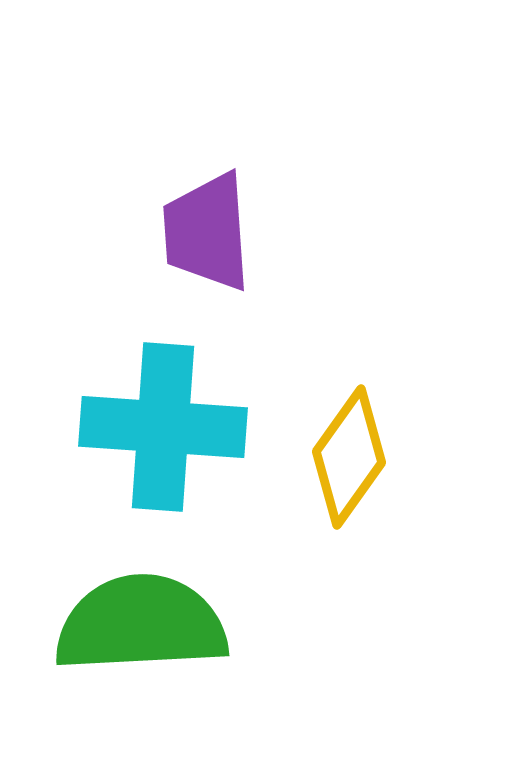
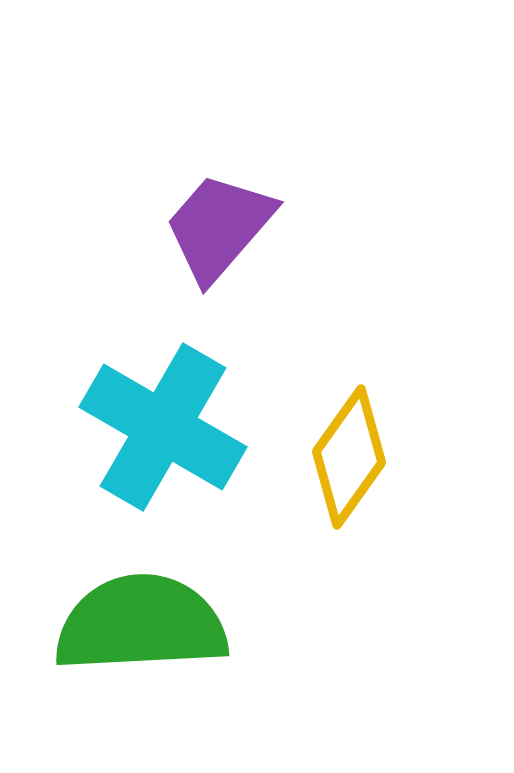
purple trapezoid: moved 12 px right, 5 px up; rotated 45 degrees clockwise
cyan cross: rotated 26 degrees clockwise
